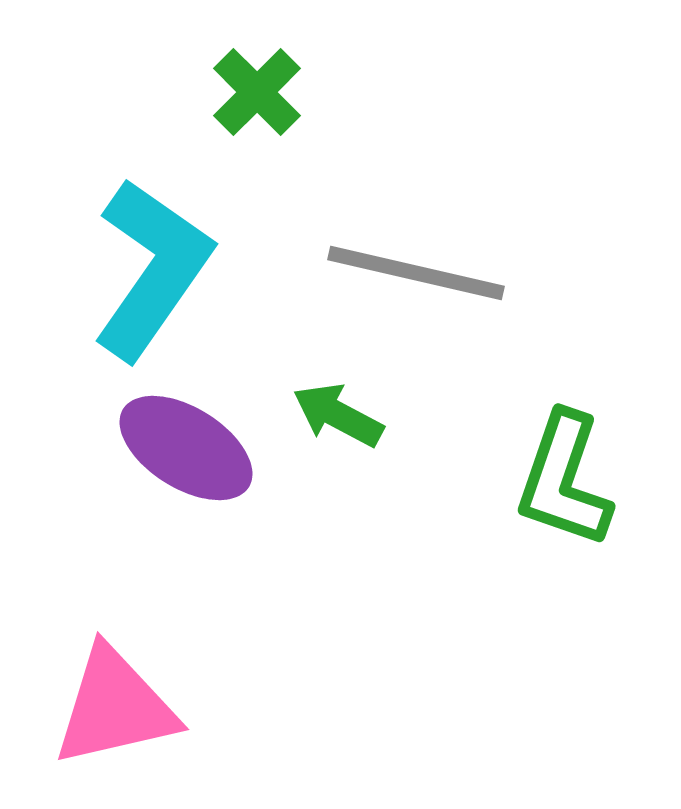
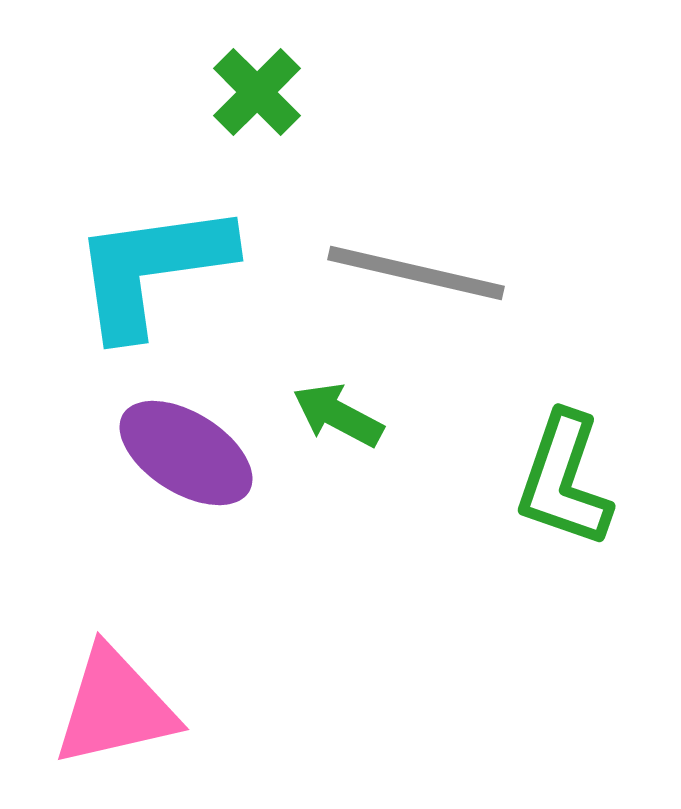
cyan L-shape: rotated 133 degrees counterclockwise
purple ellipse: moved 5 px down
